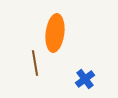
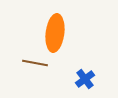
brown line: rotated 70 degrees counterclockwise
